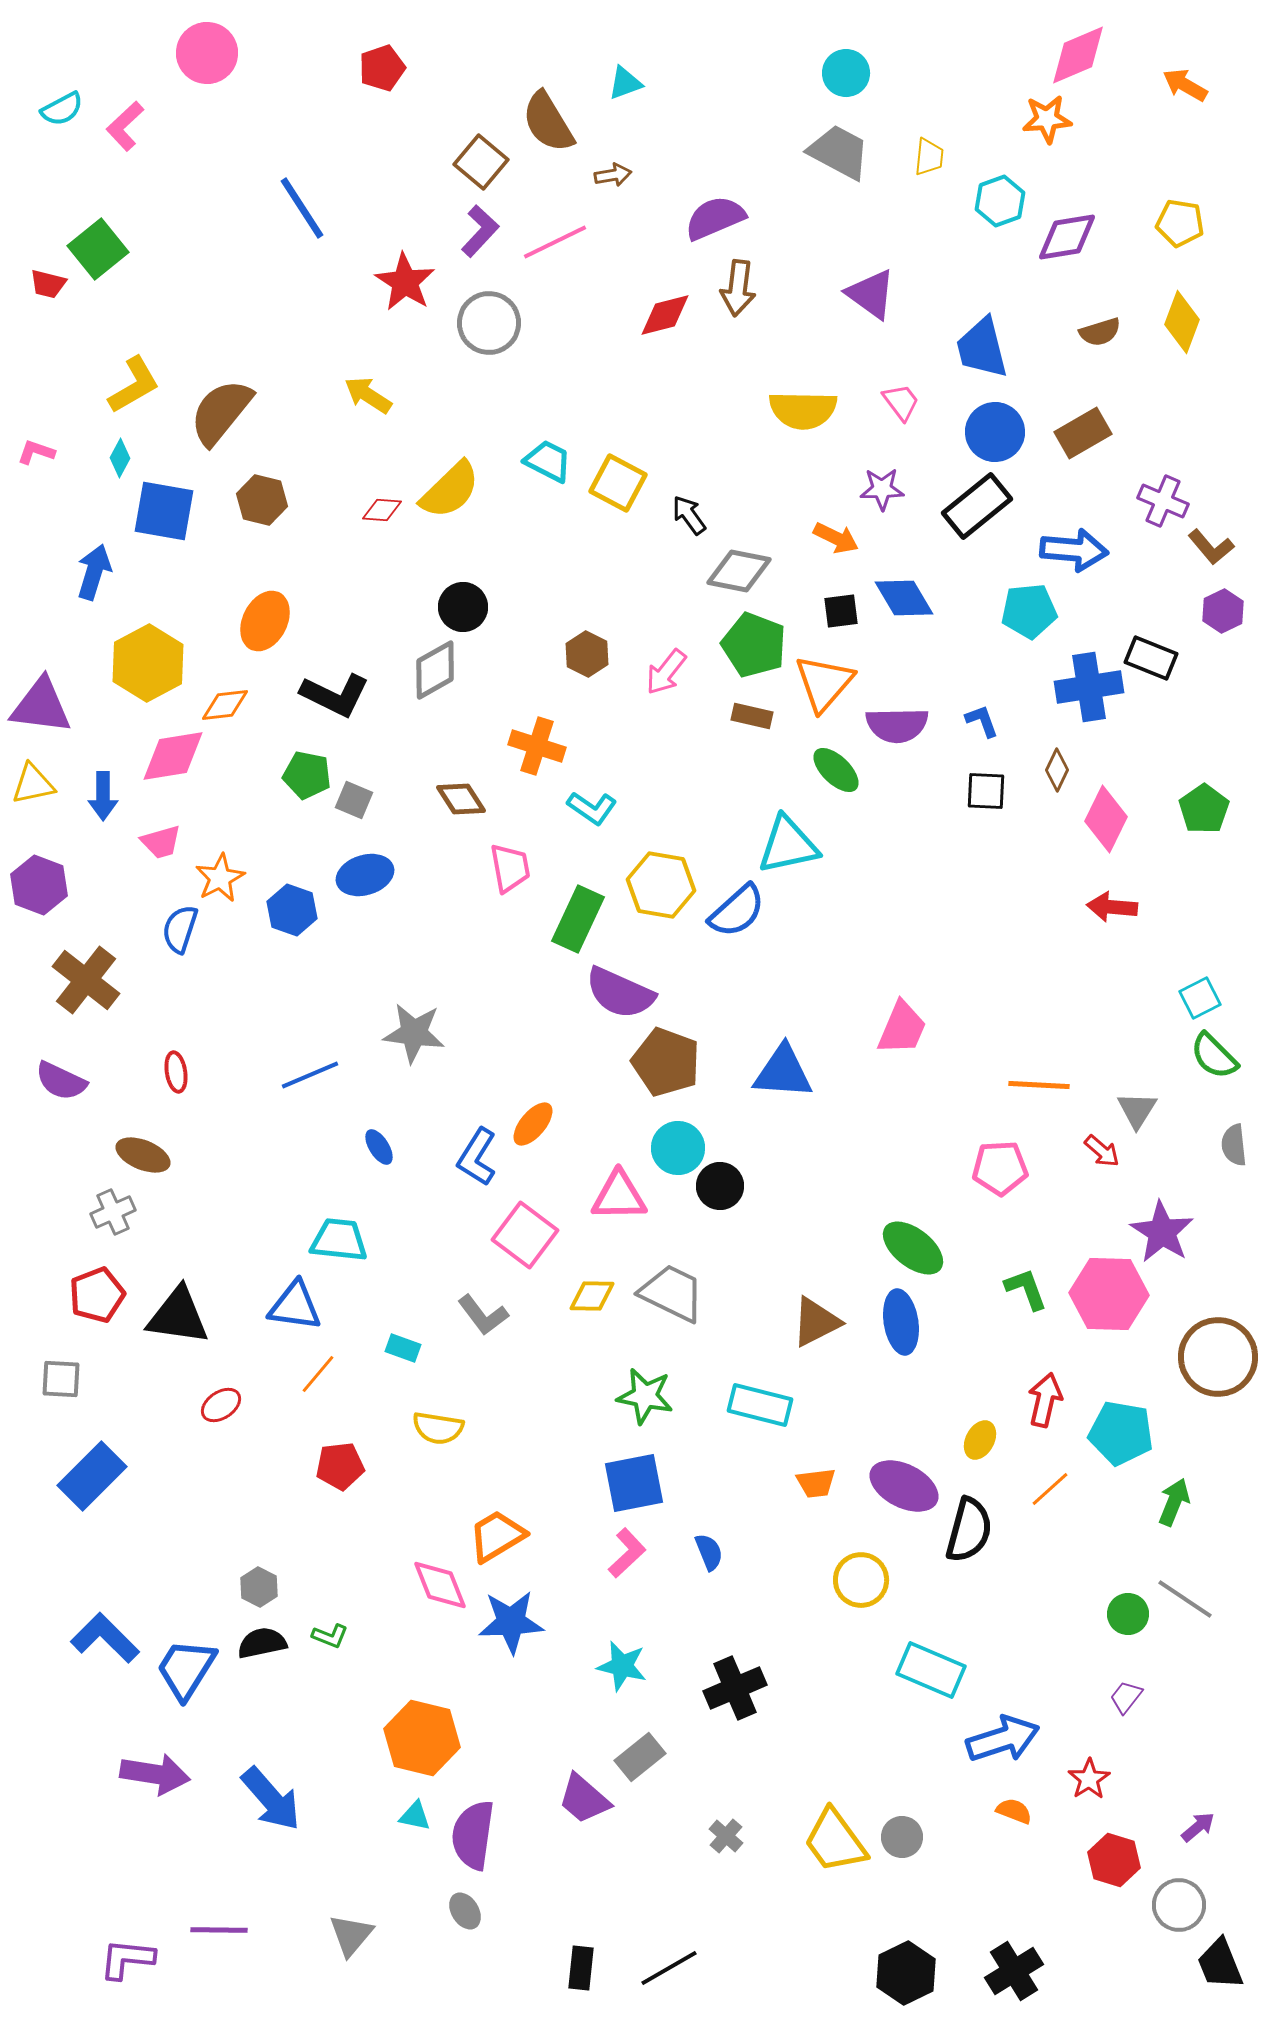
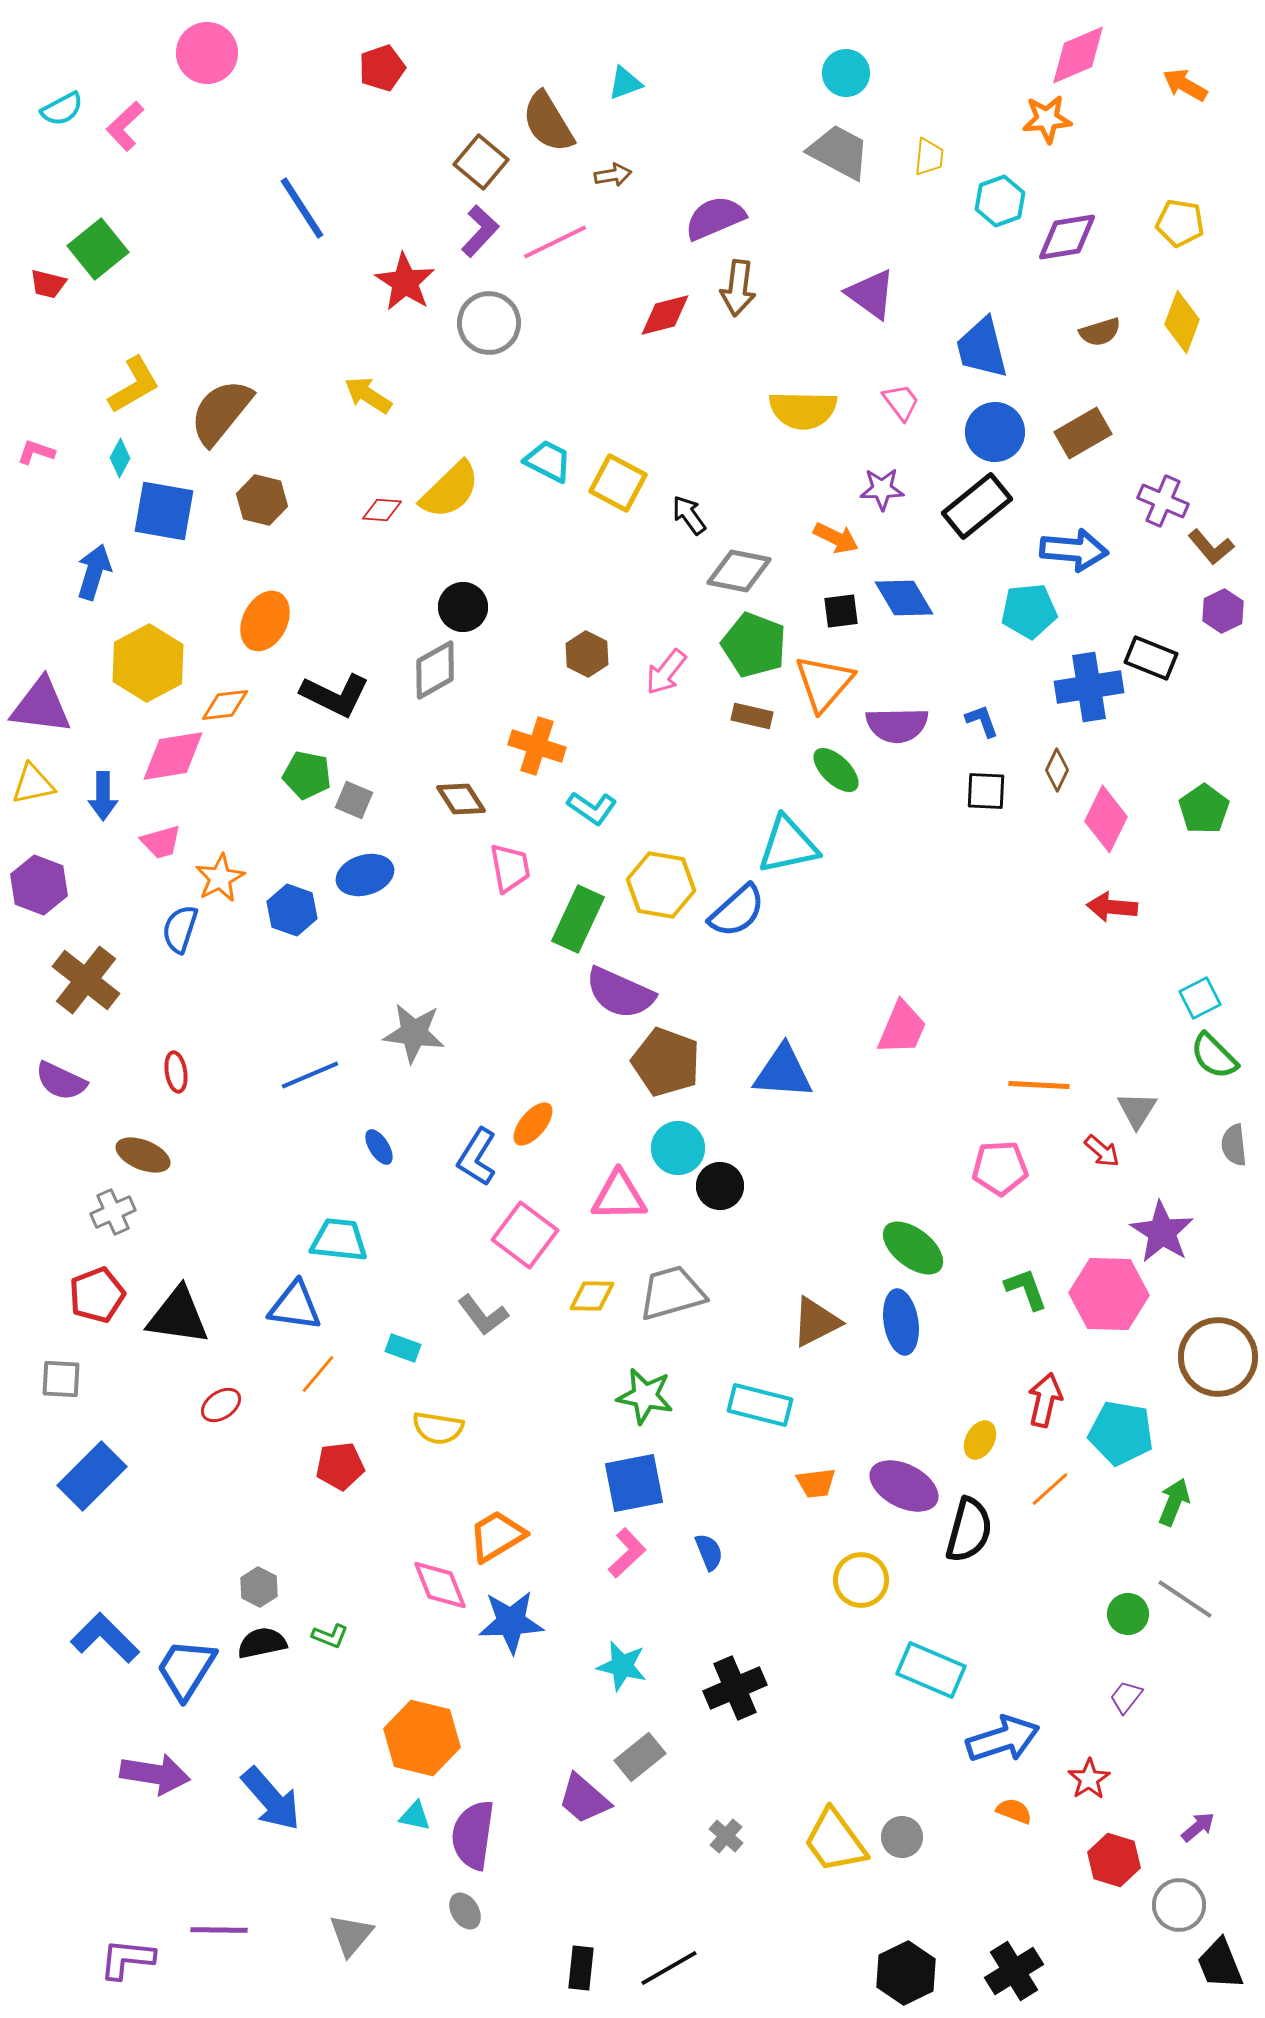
gray trapezoid at (672, 1293): rotated 42 degrees counterclockwise
